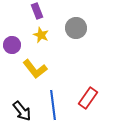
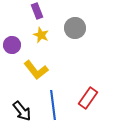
gray circle: moved 1 px left
yellow L-shape: moved 1 px right, 1 px down
